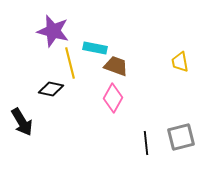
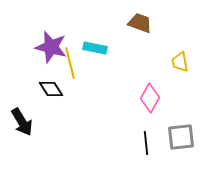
purple star: moved 2 px left, 16 px down
brown trapezoid: moved 24 px right, 43 px up
black diamond: rotated 45 degrees clockwise
pink diamond: moved 37 px right
gray square: rotated 8 degrees clockwise
